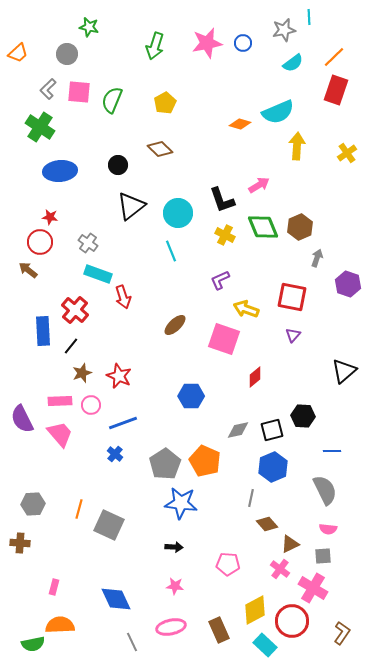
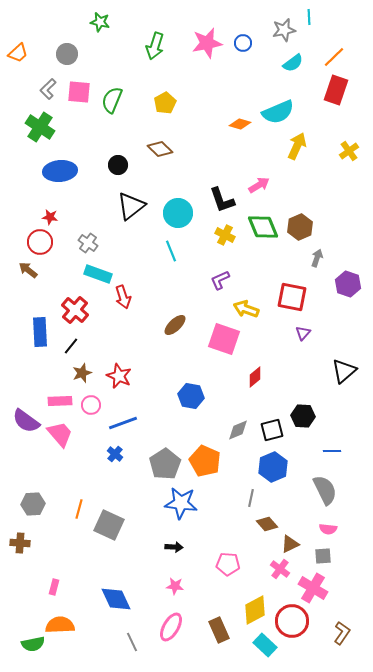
green star at (89, 27): moved 11 px right, 5 px up
yellow arrow at (297, 146): rotated 20 degrees clockwise
yellow cross at (347, 153): moved 2 px right, 2 px up
blue rectangle at (43, 331): moved 3 px left, 1 px down
purple triangle at (293, 335): moved 10 px right, 2 px up
blue hexagon at (191, 396): rotated 10 degrees clockwise
purple semicircle at (22, 419): moved 4 px right, 2 px down; rotated 28 degrees counterclockwise
gray diamond at (238, 430): rotated 10 degrees counterclockwise
pink ellipse at (171, 627): rotated 48 degrees counterclockwise
